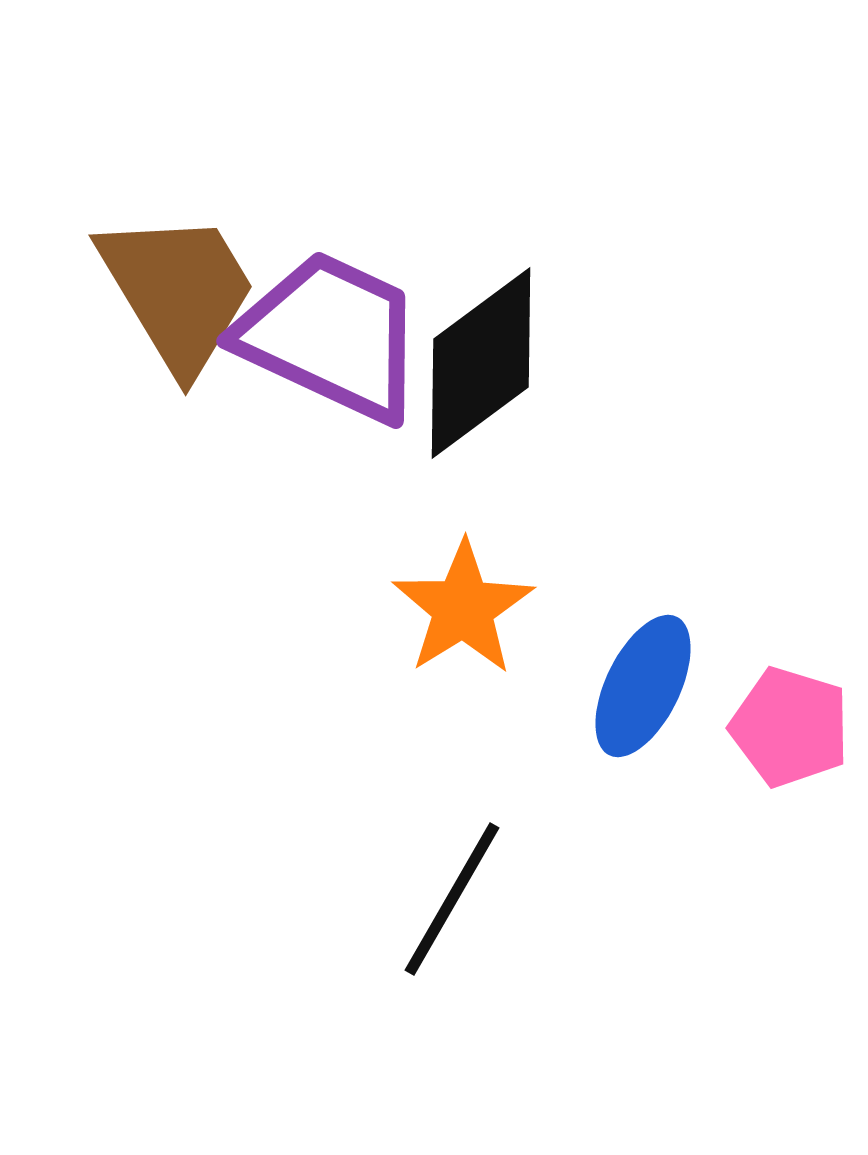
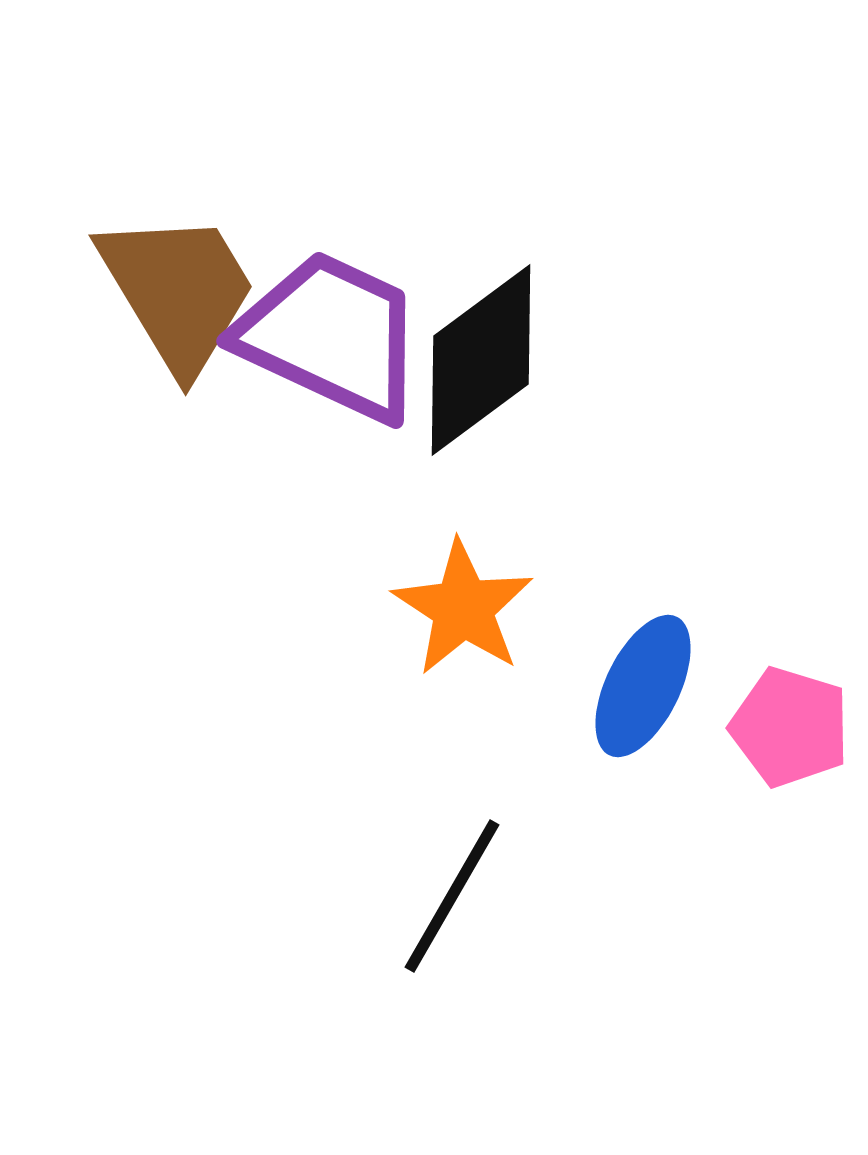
black diamond: moved 3 px up
orange star: rotated 7 degrees counterclockwise
black line: moved 3 px up
